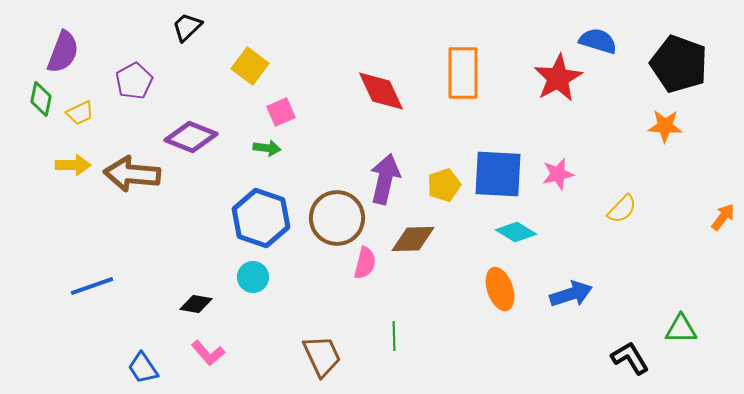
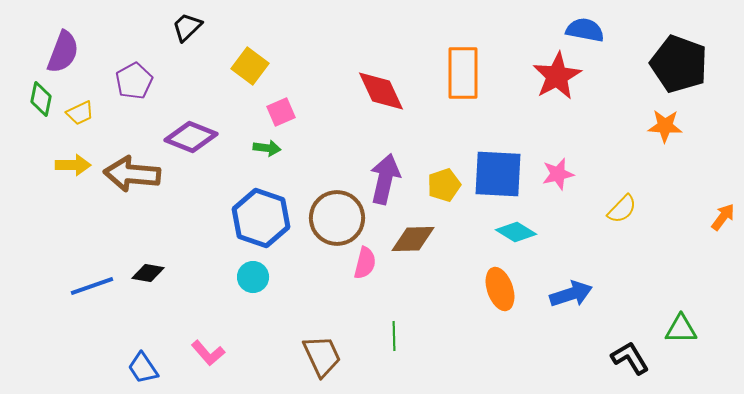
blue semicircle: moved 13 px left, 11 px up; rotated 6 degrees counterclockwise
red star: moved 1 px left, 2 px up
black diamond: moved 48 px left, 31 px up
